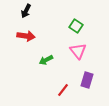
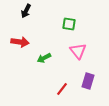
green square: moved 7 px left, 2 px up; rotated 24 degrees counterclockwise
red arrow: moved 6 px left, 6 px down
green arrow: moved 2 px left, 2 px up
purple rectangle: moved 1 px right, 1 px down
red line: moved 1 px left, 1 px up
